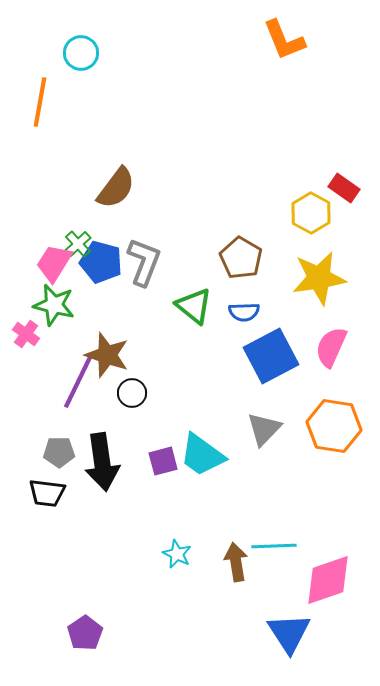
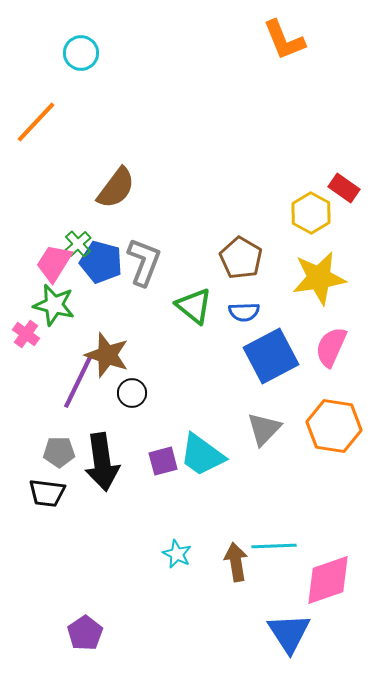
orange line: moved 4 px left, 20 px down; rotated 33 degrees clockwise
